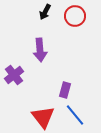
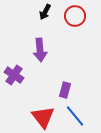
purple cross: rotated 18 degrees counterclockwise
blue line: moved 1 px down
